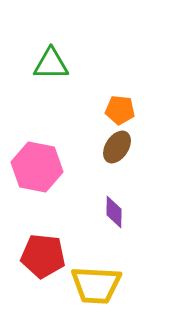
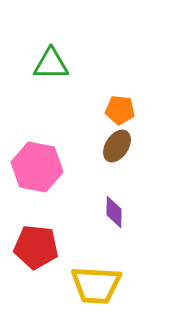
brown ellipse: moved 1 px up
red pentagon: moved 7 px left, 9 px up
